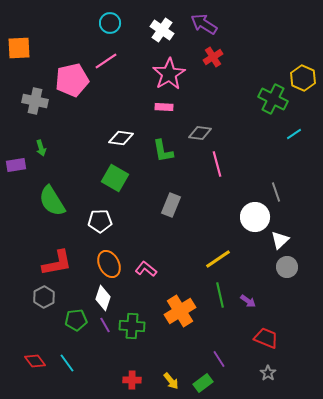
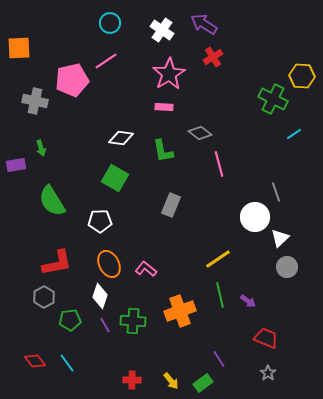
yellow hexagon at (303, 78): moved 1 px left, 2 px up; rotated 20 degrees counterclockwise
gray diamond at (200, 133): rotated 30 degrees clockwise
pink line at (217, 164): moved 2 px right
white triangle at (280, 240): moved 2 px up
white diamond at (103, 298): moved 3 px left, 2 px up
orange cross at (180, 311): rotated 12 degrees clockwise
green pentagon at (76, 320): moved 6 px left
green cross at (132, 326): moved 1 px right, 5 px up
